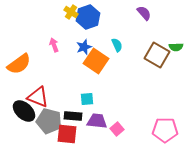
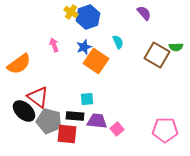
cyan semicircle: moved 1 px right, 3 px up
red triangle: rotated 15 degrees clockwise
black rectangle: moved 2 px right
